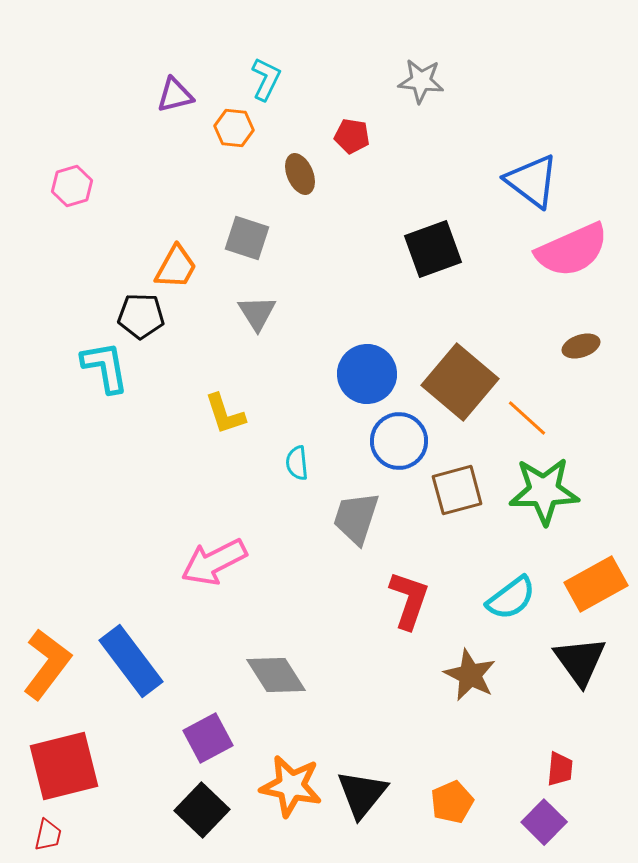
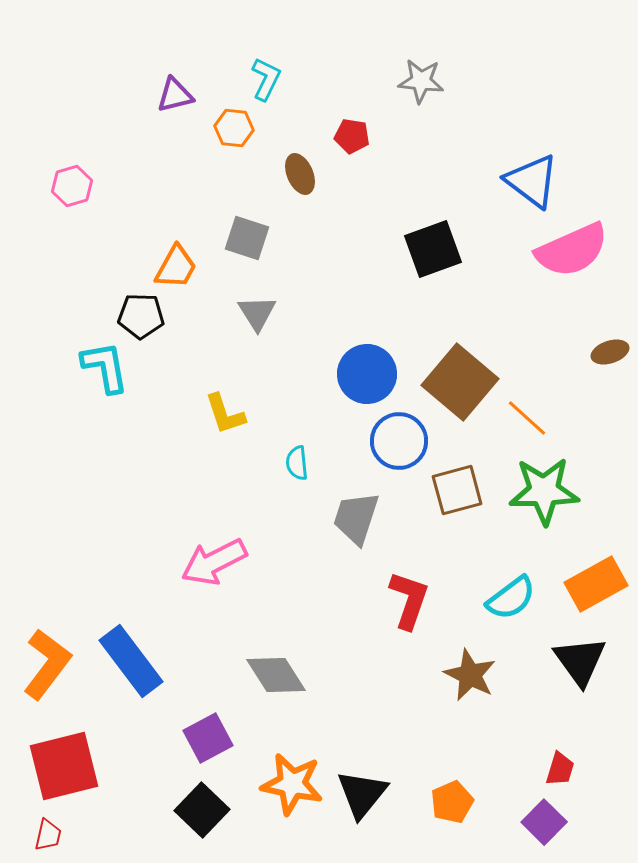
brown ellipse at (581, 346): moved 29 px right, 6 px down
red trapezoid at (560, 769): rotated 12 degrees clockwise
orange star at (291, 786): moved 1 px right, 2 px up
